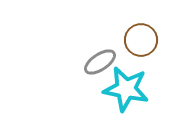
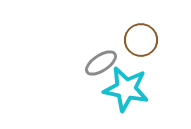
gray ellipse: moved 1 px right, 1 px down
